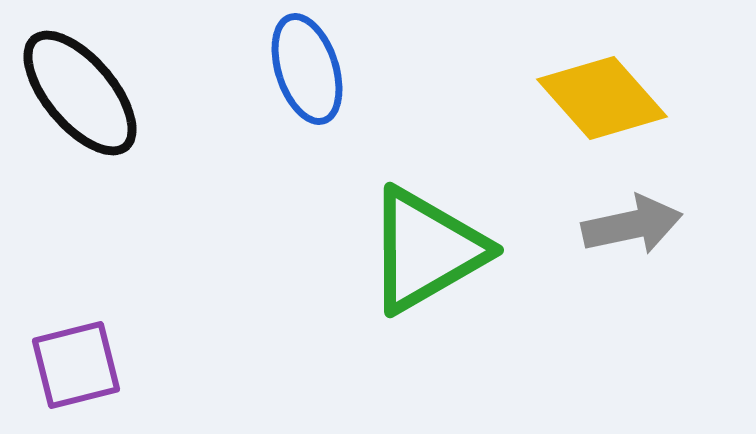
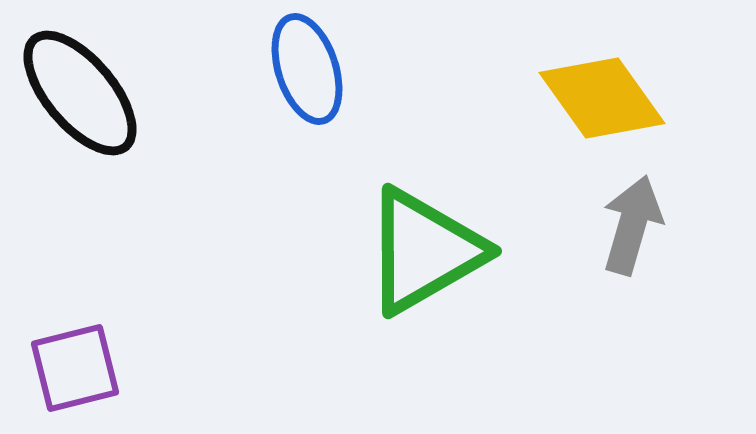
yellow diamond: rotated 6 degrees clockwise
gray arrow: rotated 62 degrees counterclockwise
green triangle: moved 2 px left, 1 px down
purple square: moved 1 px left, 3 px down
